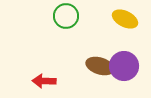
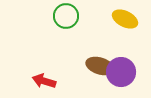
purple circle: moved 3 px left, 6 px down
red arrow: rotated 15 degrees clockwise
